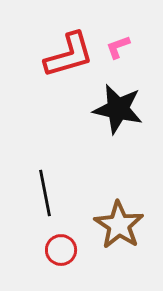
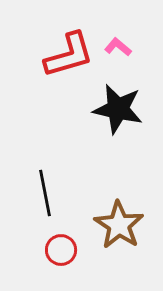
pink L-shape: rotated 60 degrees clockwise
